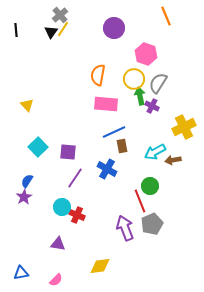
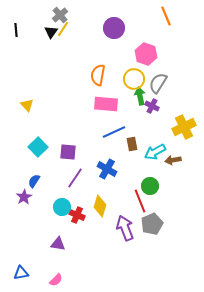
brown rectangle: moved 10 px right, 2 px up
blue semicircle: moved 7 px right
yellow diamond: moved 60 px up; rotated 65 degrees counterclockwise
